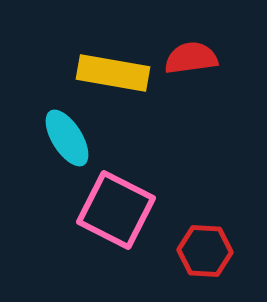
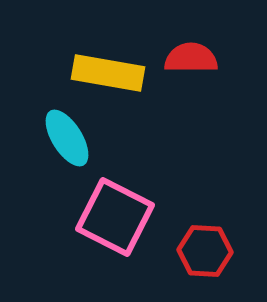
red semicircle: rotated 8 degrees clockwise
yellow rectangle: moved 5 px left
pink square: moved 1 px left, 7 px down
